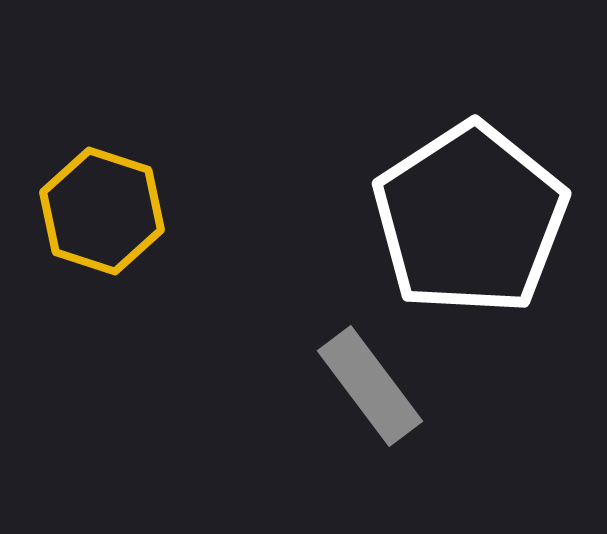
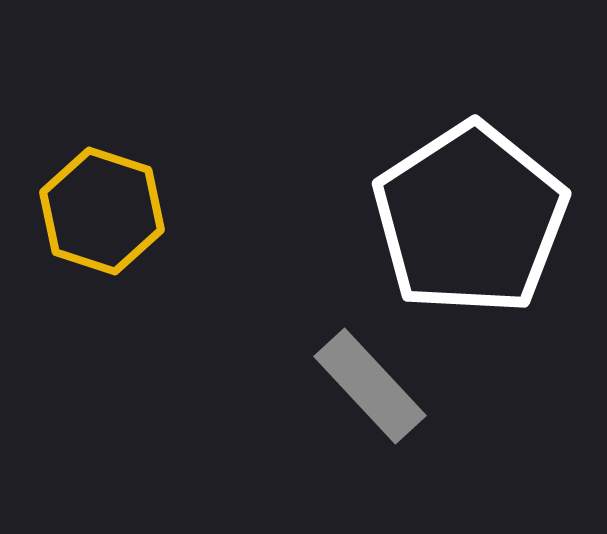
gray rectangle: rotated 6 degrees counterclockwise
